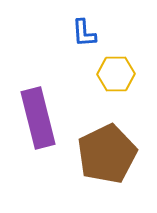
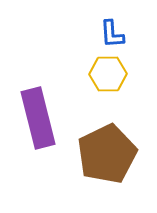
blue L-shape: moved 28 px right, 1 px down
yellow hexagon: moved 8 px left
